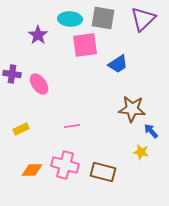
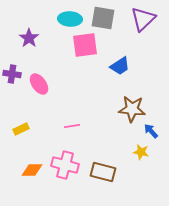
purple star: moved 9 px left, 3 px down
blue trapezoid: moved 2 px right, 2 px down
